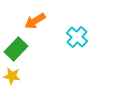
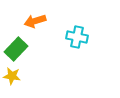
orange arrow: rotated 15 degrees clockwise
cyan cross: rotated 30 degrees counterclockwise
